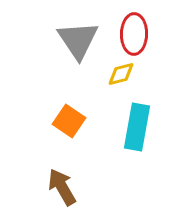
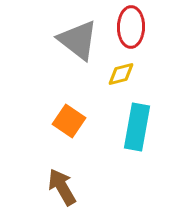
red ellipse: moved 3 px left, 7 px up
gray triangle: rotated 18 degrees counterclockwise
